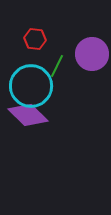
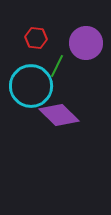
red hexagon: moved 1 px right, 1 px up
purple circle: moved 6 px left, 11 px up
purple diamond: moved 31 px right
